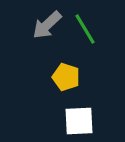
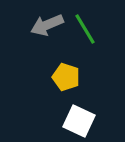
gray arrow: rotated 20 degrees clockwise
white square: rotated 28 degrees clockwise
